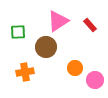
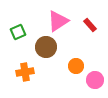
green square: rotated 21 degrees counterclockwise
orange circle: moved 1 px right, 2 px up
